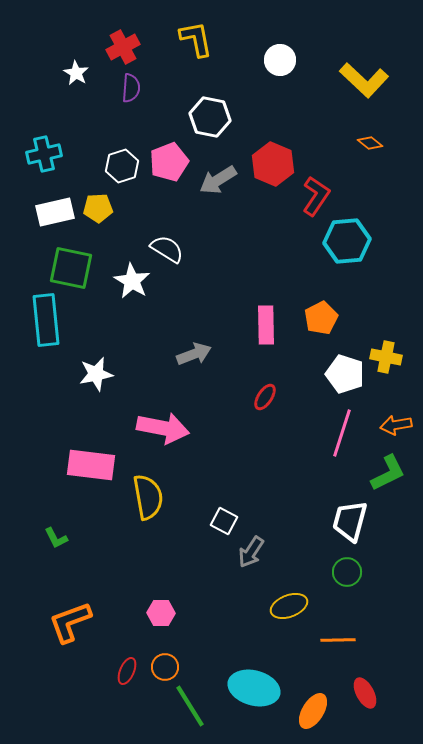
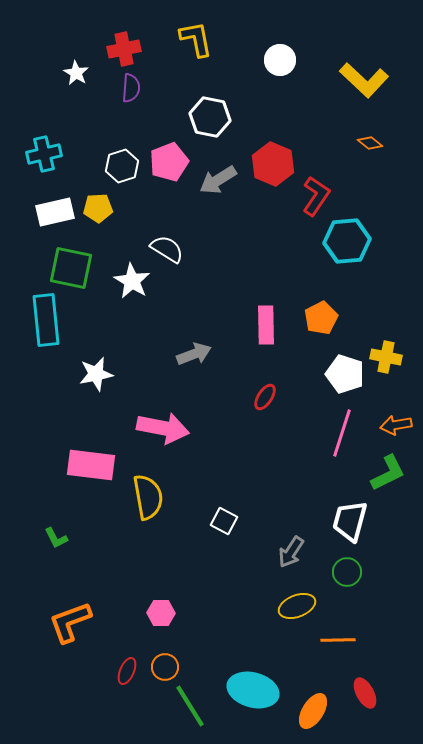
red cross at (123, 47): moved 1 px right, 2 px down; rotated 16 degrees clockwise
gray arrow at (251, 552): moved 40 px right
yellow ellipse at (289, 606): moved 8 px right
cyan ellipse at (254, 688): moved 1 px left, 2 px down
